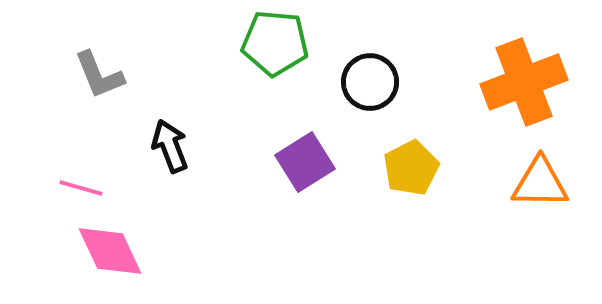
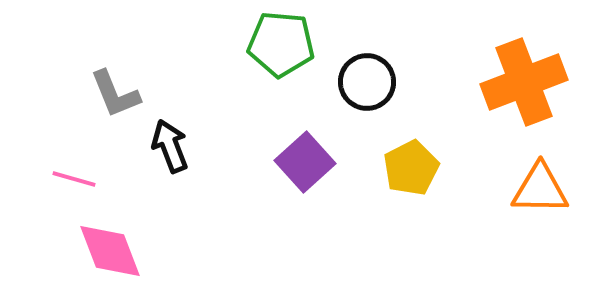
green pentagon: moved 6 px right, 1 px down
gray L-shape: moved 16 px right, 19 px down
black circle: moved 3 px left
purple square: rotated 10 degrees counterclockwise
orange triangle: moved 6 px down
pink line: moved 7 px left, 9 px up
pink diamond: rotated 4 degrees clockwise
